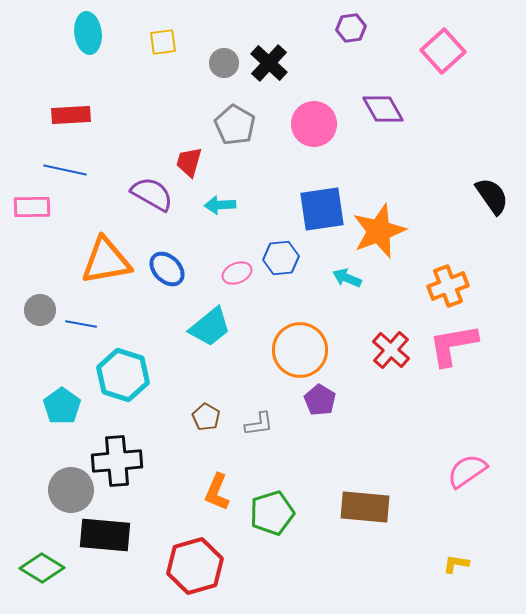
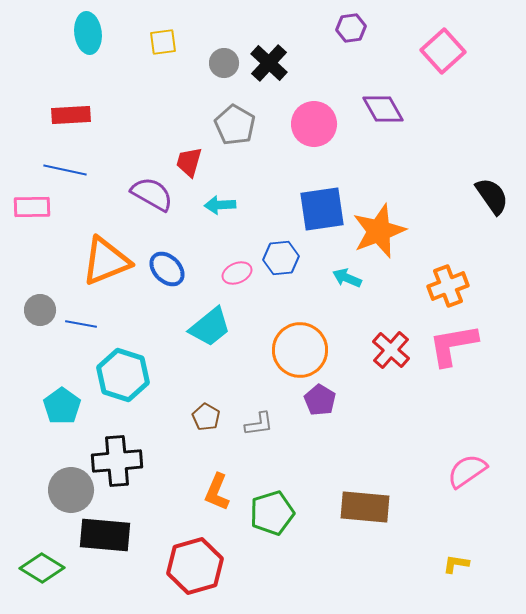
orange triangle at (106, 261): rotated 12 degrees counterclockwise
